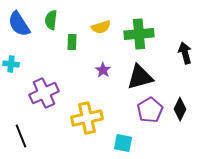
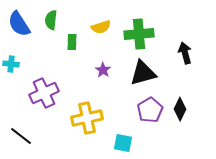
black triangle: moved 3 px right, 4 px up
black line: rotated 30 degrees counterclockwise
